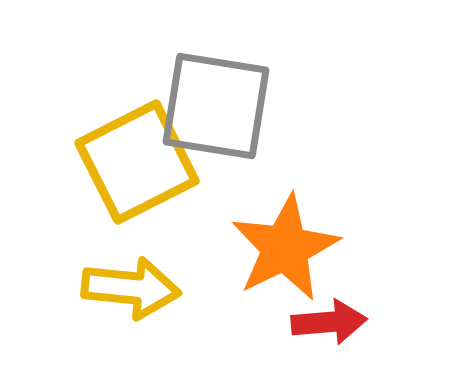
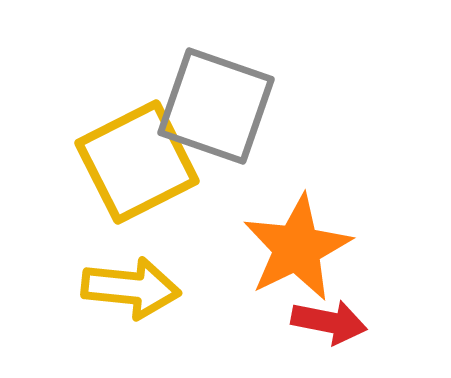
gray square: rotated 10 degrees clockwise
orange star: moved 12 px right
red arrow: rotated 16 degrees clockwise
